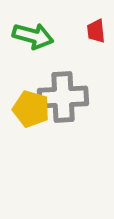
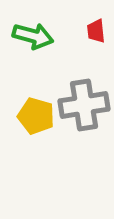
gray cross: moved 21 px right, 8 px down; rotated 6 degrees counterclockwise
yellow pentagon: moved 5 px right, 7 px down
